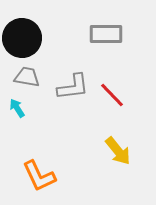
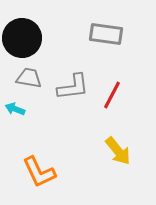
gray rectangle: rotated 8 degrees clockwise
gray trapezoid: moved 2 px right, 1 px down
red line: rotated 72 degrees clockwise
cyan arrow: moved 2 px left, 1 px down; rotated 36 degrees counterclockwise
orange L-shape: moved 4 px up
